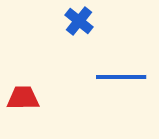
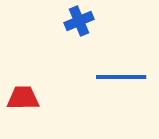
blue cross: rotated 28 degrees clockwise
